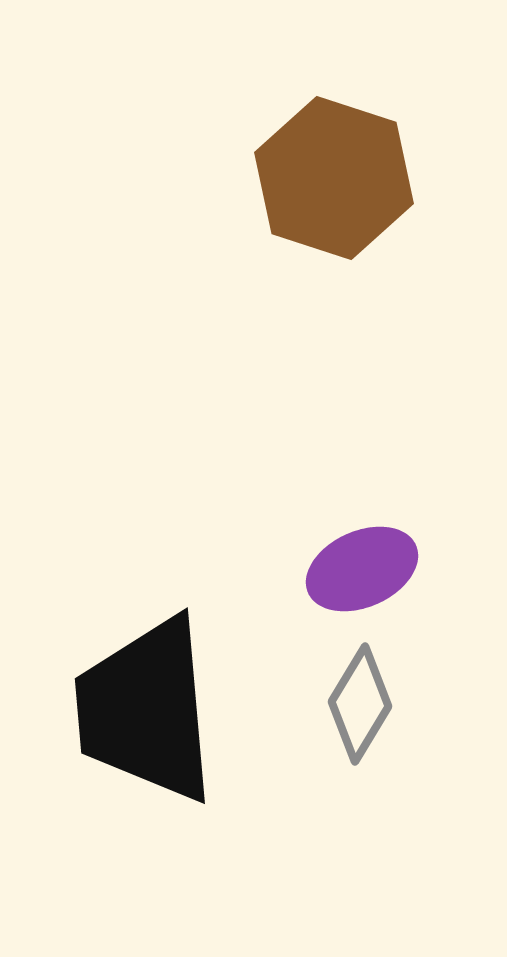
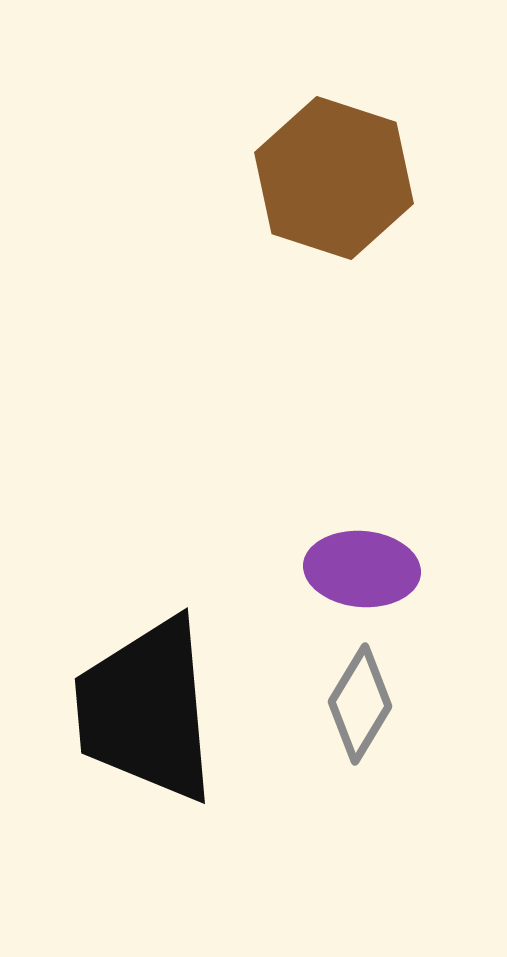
purple ellipse: rotated 29 degrees clockwise
